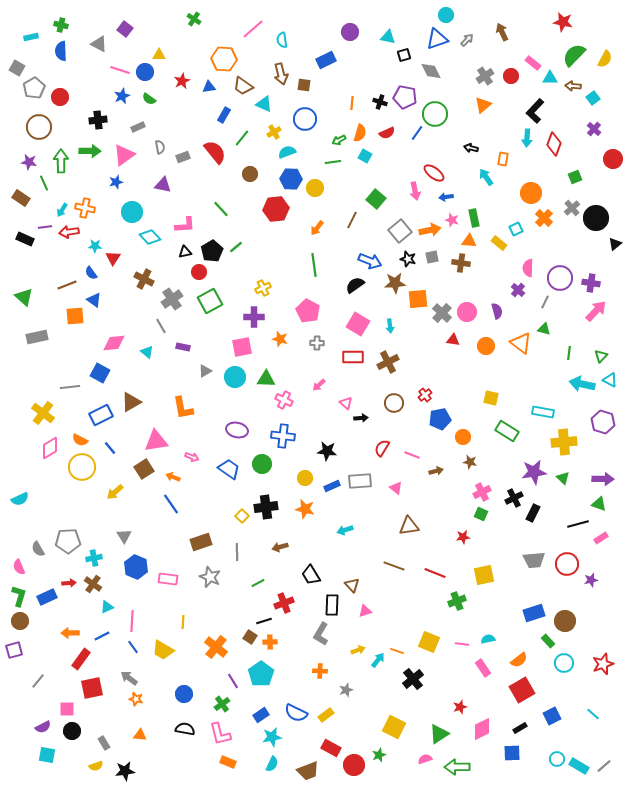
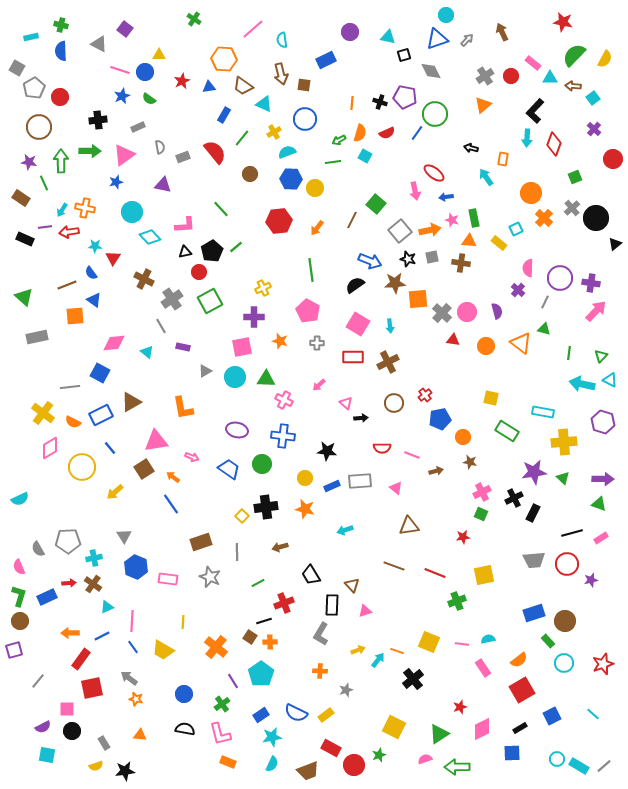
green square at (376, 199): moved 5 px down
red hexagon at (276, 209): moved 3 px right, 12 px down
green line at (314, 265): moved 3 px left, 5 px down
orange star at (280, 339): moved 2 px down
orange semicircle at (80, 440): moved 7 px left, 18 px up
red semicircle at (382, 448): rotated 120 degrees counterclockwise
orange arrow at (173, 477): rotated 16 degrees clockwise
black line at (578, 524): moved 6 px left, 9 px down
